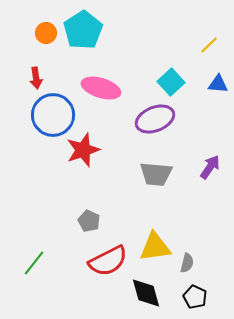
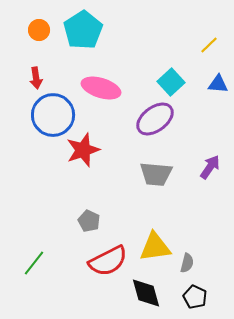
orange circle: moved 7 px left, 3 px up
purple ellipse: rotated 15 degrees counterclockwise
